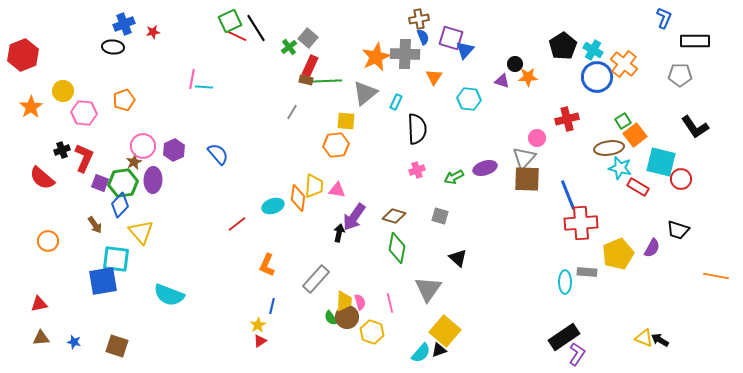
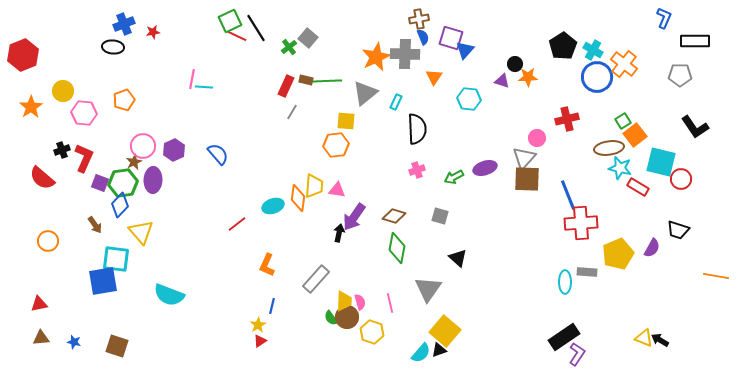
red rectangle at (310, 66): moved 24 px left, 20 px down
